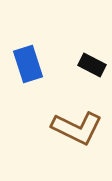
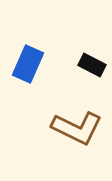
blue rectangle: rotated 42 degrees clockwise
